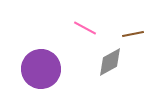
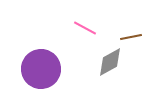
brown line: moved 2 px left, 3 px down
